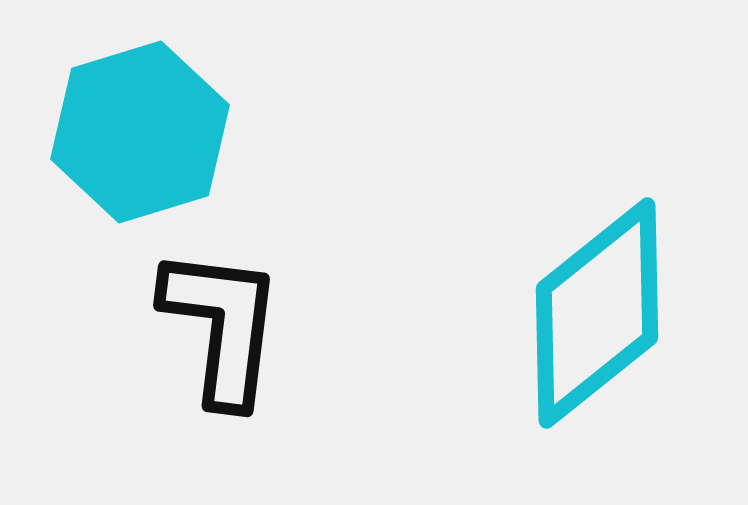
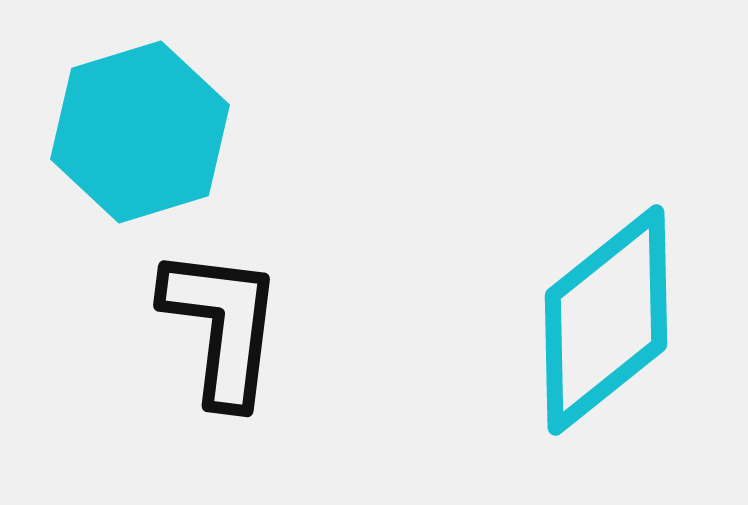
cyan diamond: moved 9 px right, 7 px down
